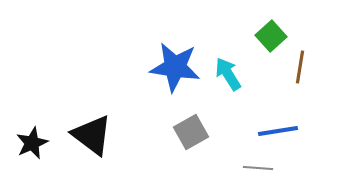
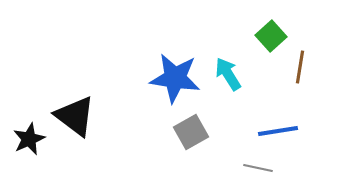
blue star: moved 11 px down
black triangle: moved 17 px left, 19 px up
black star: moved 3 px left, 4 px up
gray line: rotated 8 degrees clockwise
